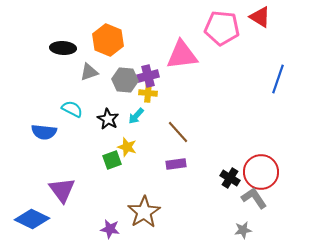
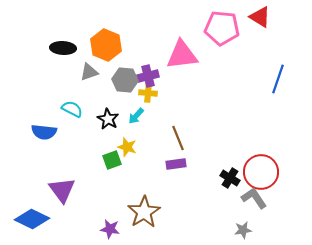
orange hexagon: moved 2 px left, 5 px down
brown line: moved 6 px down; rotated 20 degrees clockwise
